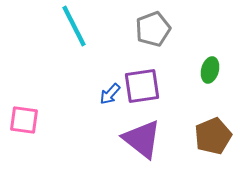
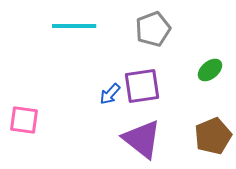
cyan line: rotated 63 degrees counterclockwise
green ellipse: rotated 35 degrees clockwise
